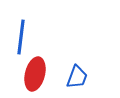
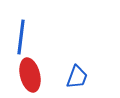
red ellipse: moved 5 px left, 1 px down; rotated 28 degrees counterclockwise
